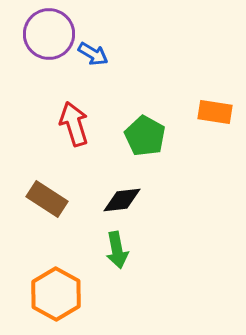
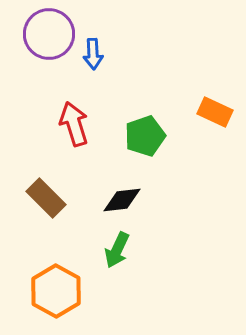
blue arrow: rotated 56 degrees clockwise
orange rectangle: rotated 16 degrees clockwise
green pentagon: rotated 24 degrees clockwise
brown rectangle: moved 1 px left, 1 px up; rotated 12 degrees clockwise
green arrow: rotated 36 degrees clockwise
orange hexagon: moved 3 px up
